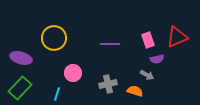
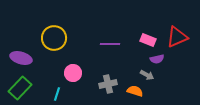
pink rectangle: rotated 49 degrees counterclockwise
